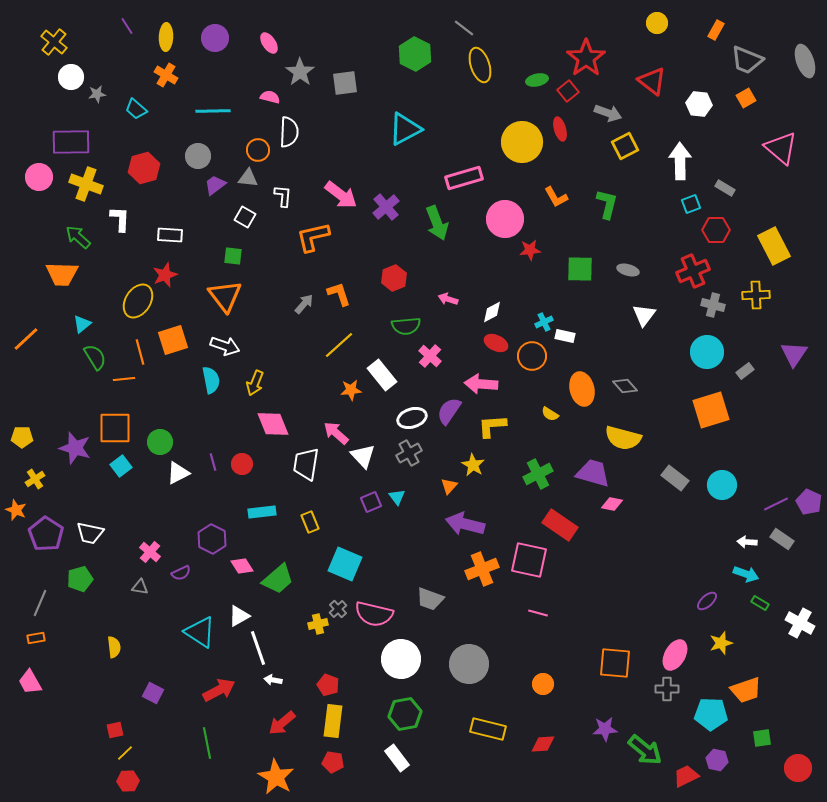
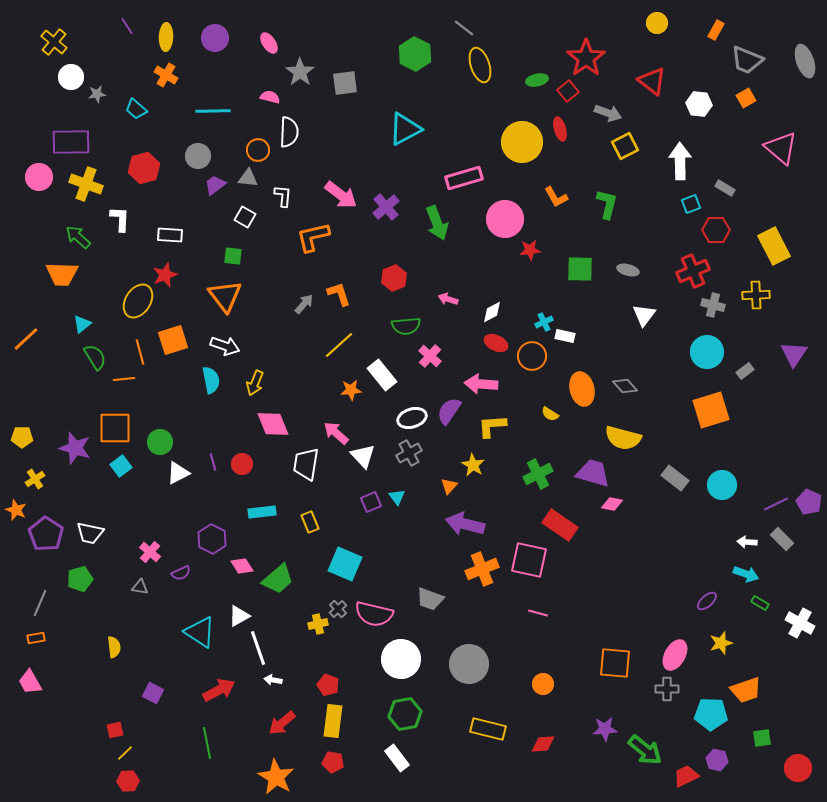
gray rectangle at (782, 539): rotated 10 degrees clockwise
